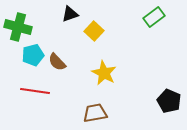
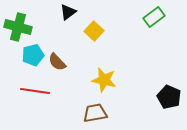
black triangle: moved 2 px left, 2 px up; rotated 18 degrees counterclockwise
yellow star: moved 7 px down; rotated 15 degrees counterclockwise
black pentagon: moved 4 px up
